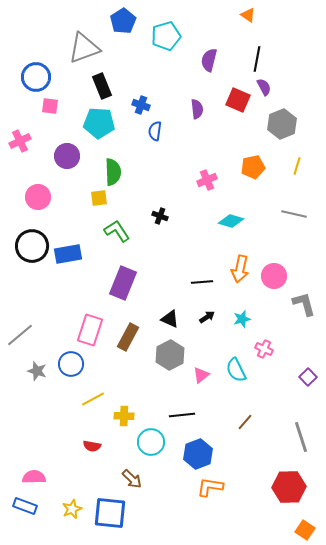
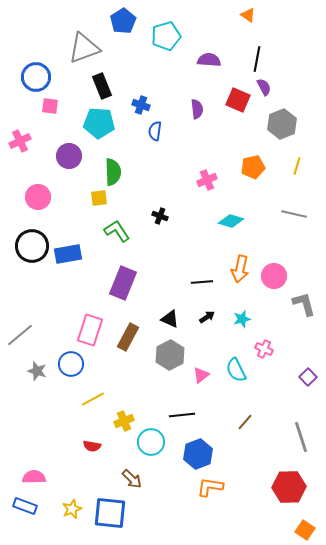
purple semicircle at (209, 60): rotated 80 degrees clockwise
purple circle at (67, 156): moved 2 px right
yellow cross at (124, 416): moved 5 px down; rotated 24 degrees counterclockwise
